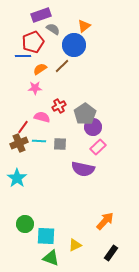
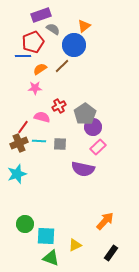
cyan star: moved 4 px up; rotated 18 degrees clockwise
